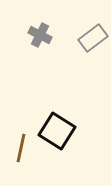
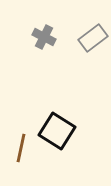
gray cross: moved 4 px right, 2 px down
